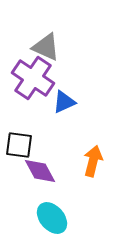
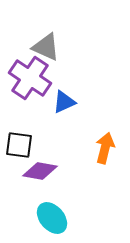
purple cross: moved 3 px left
orange arrow: moved 12 px right, 13 px up
purple diamond: rotated 52 degrees counterclockwise
